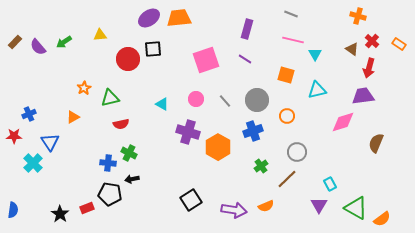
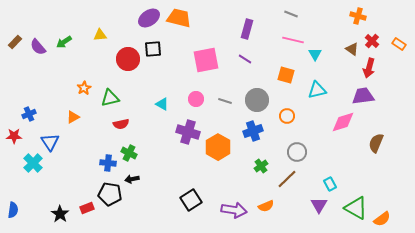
orange trapezoid at (179, 18): rotated 20 degrees clockwise
pink square at (206, 60): rotated 8 degrees clockwise
gray line at (225, 101): rotated 32 degrees counterclockwise
